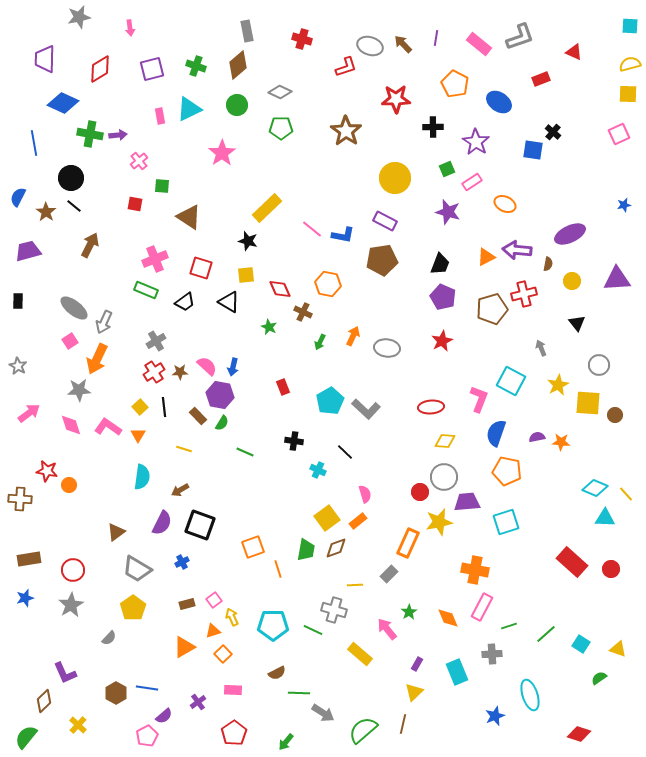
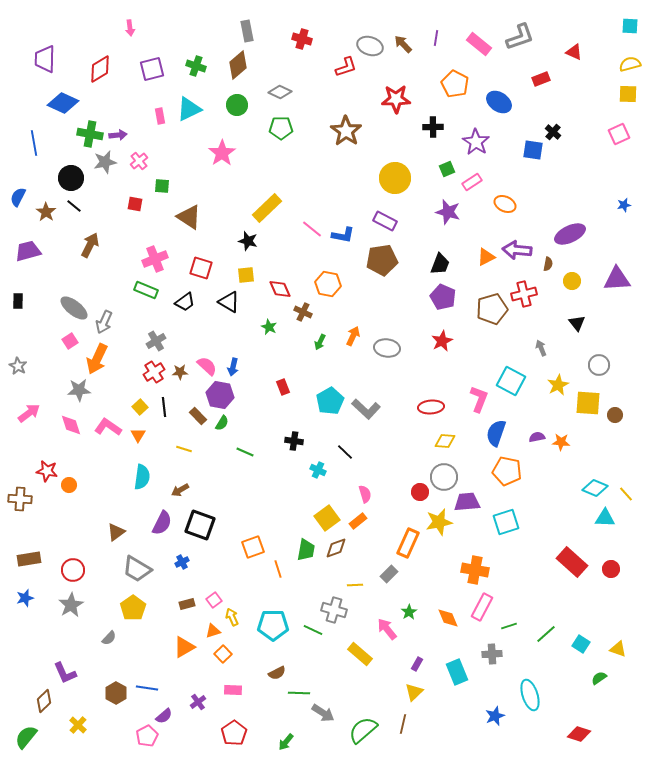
gray star at (79, 17): moved 26 px right, 145 px down
